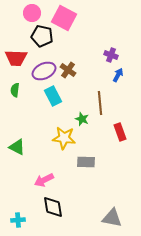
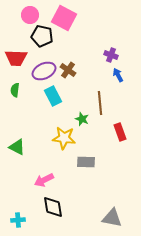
pink circle: moved 2 px left, 2 px down
blue arrow: rotated 56 degrees counterclockwise
